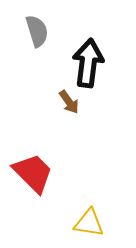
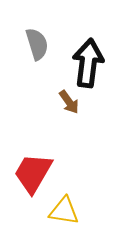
gray semicircle: moved 13 px down
red trapezoid: rotated 105 degrees counterclockwise
yellow triangle: moved 25 px left, 12 px up
